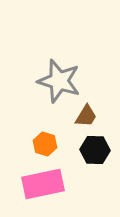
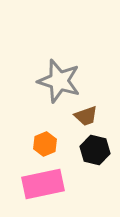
brown trapezoid: rotated 40 degrees clockwise
orange hexagon: rotated 20 degrees clockwise
black hexagon: rotated 12 degrees clockwise
